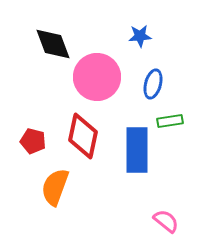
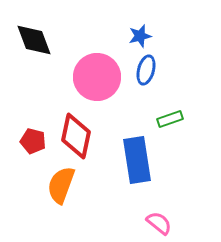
blue star: rotated 10 degrees counterclockwise
black diamond: moved 19 px left, 4 px up
blue ellipse: moved 7 px left, 14 px up
green rectangle: moved 2 px up; rotated 10 degrees counterclockwise
red diamond: moved 7 px left
blue rectangle: moved 10 px down; rotated 9 degrees counterclockwise
orange semicircle: moved 6 px right, 2 px up
pink semicircle: moved 7 px left, 2 px down
